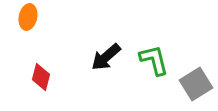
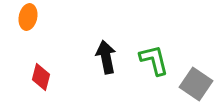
black arrow: rotated 120 degrees clockwise
gray square: rotated 24 degrees counterclockwise
